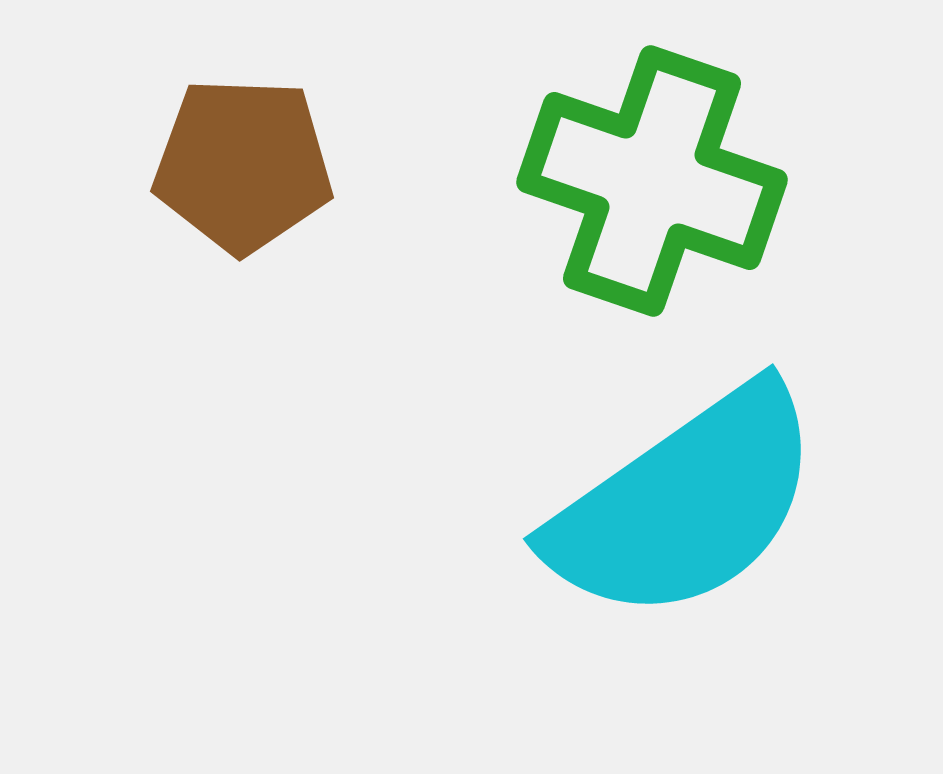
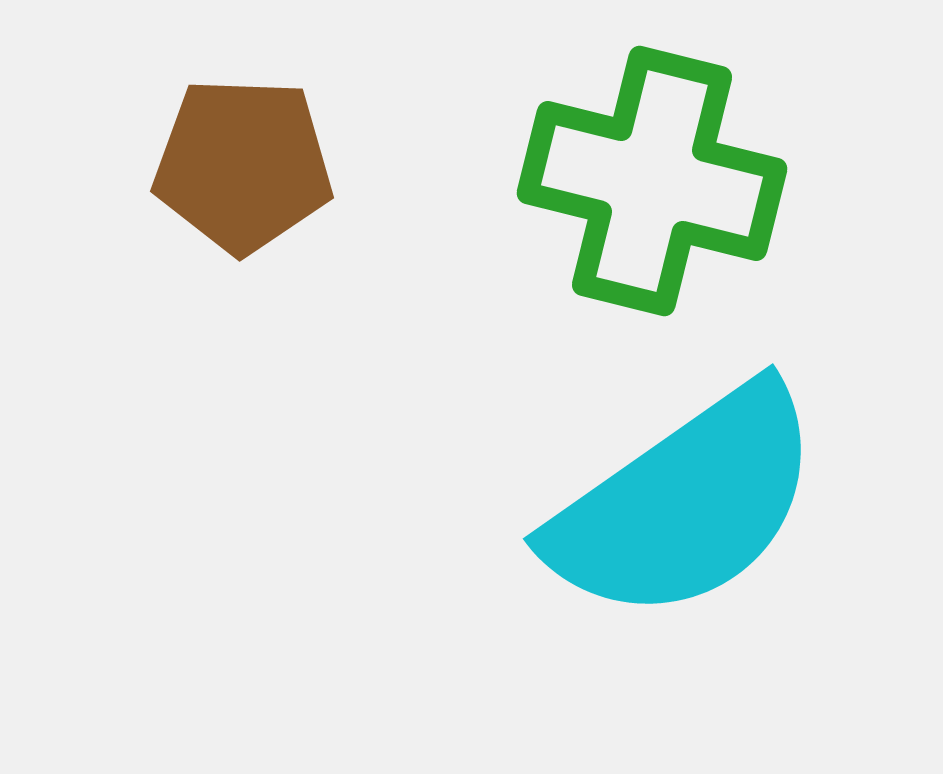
green cross: rotated 5 degrees counterclockwise
